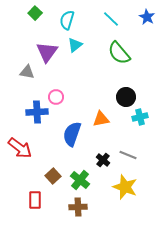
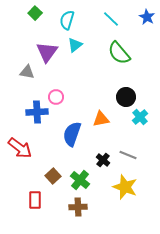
cyan cross: rotated 28 degrees counterclockwise
